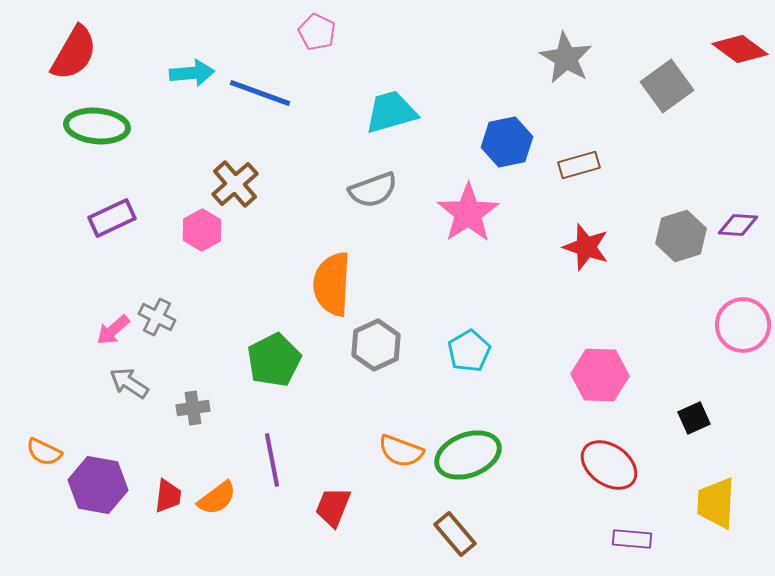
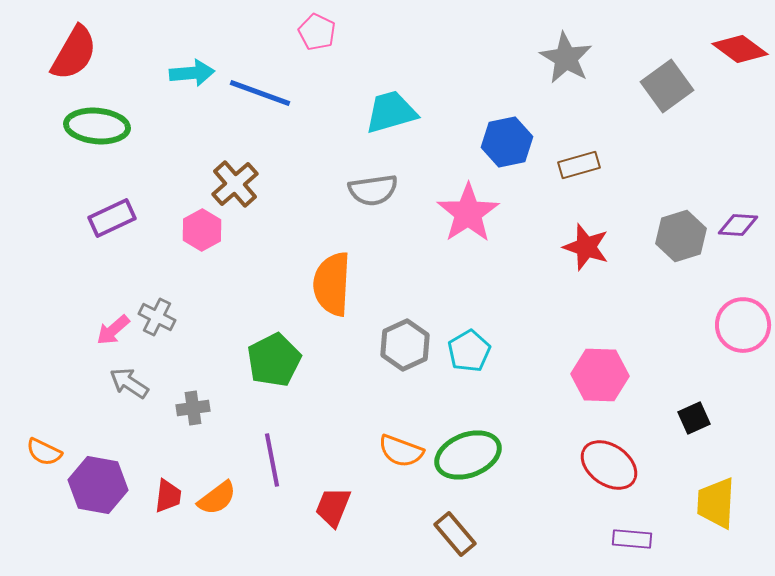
gray semicircle at (373, 190): rotated 12 degrees clockwise
gray hexagon at (376, 345): moved 29 px right
